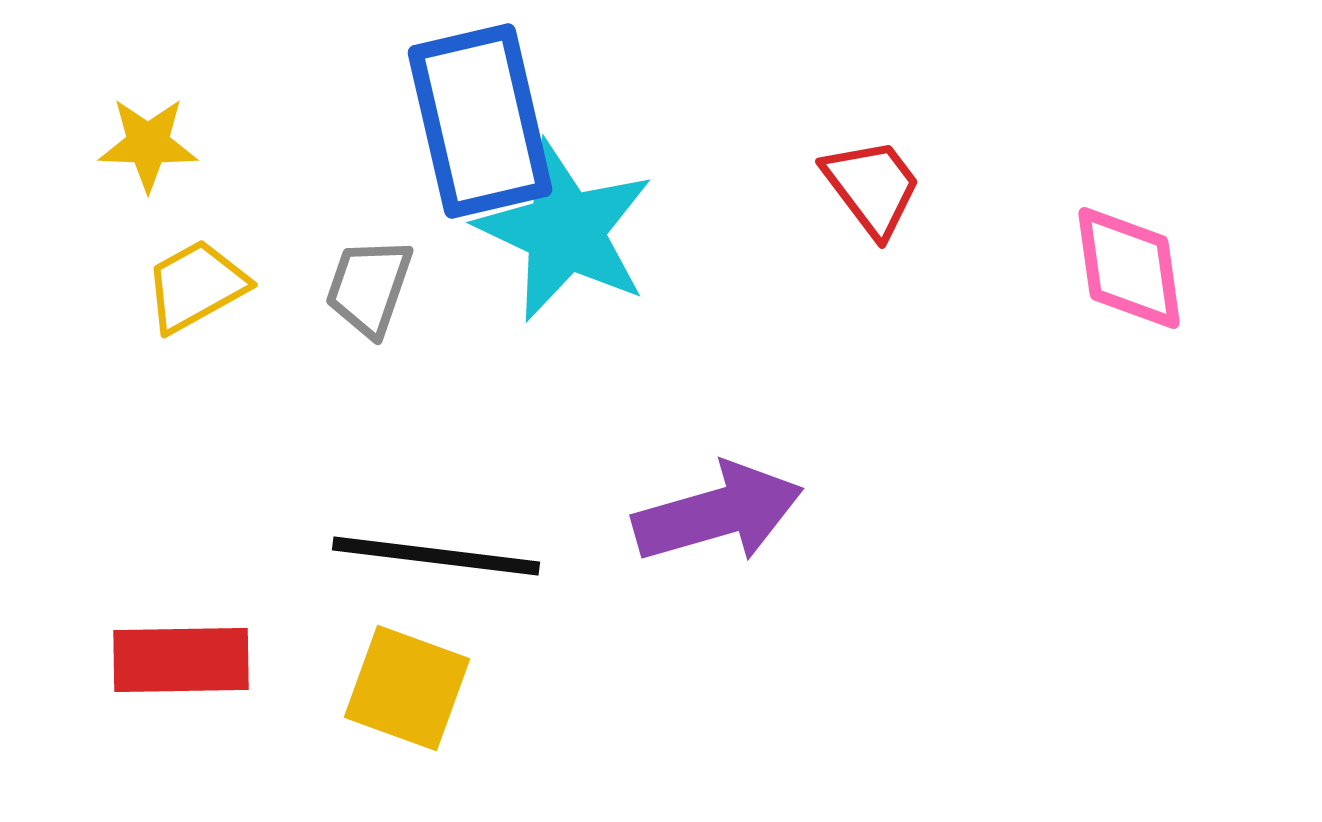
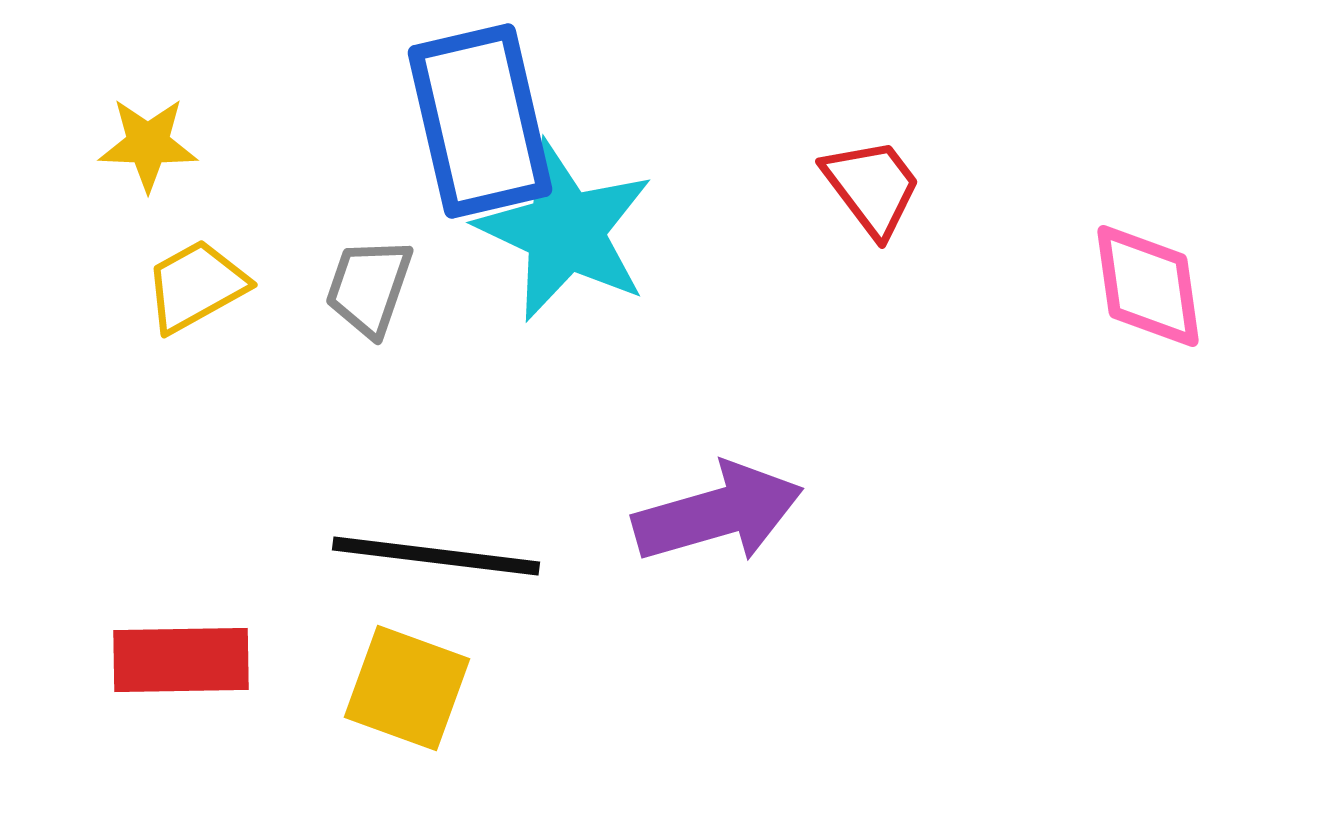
pink diamond: moved 19 px right, 18 px down
